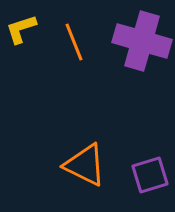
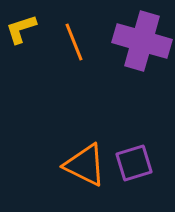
purple square: moved 16 px left, 12 px up
